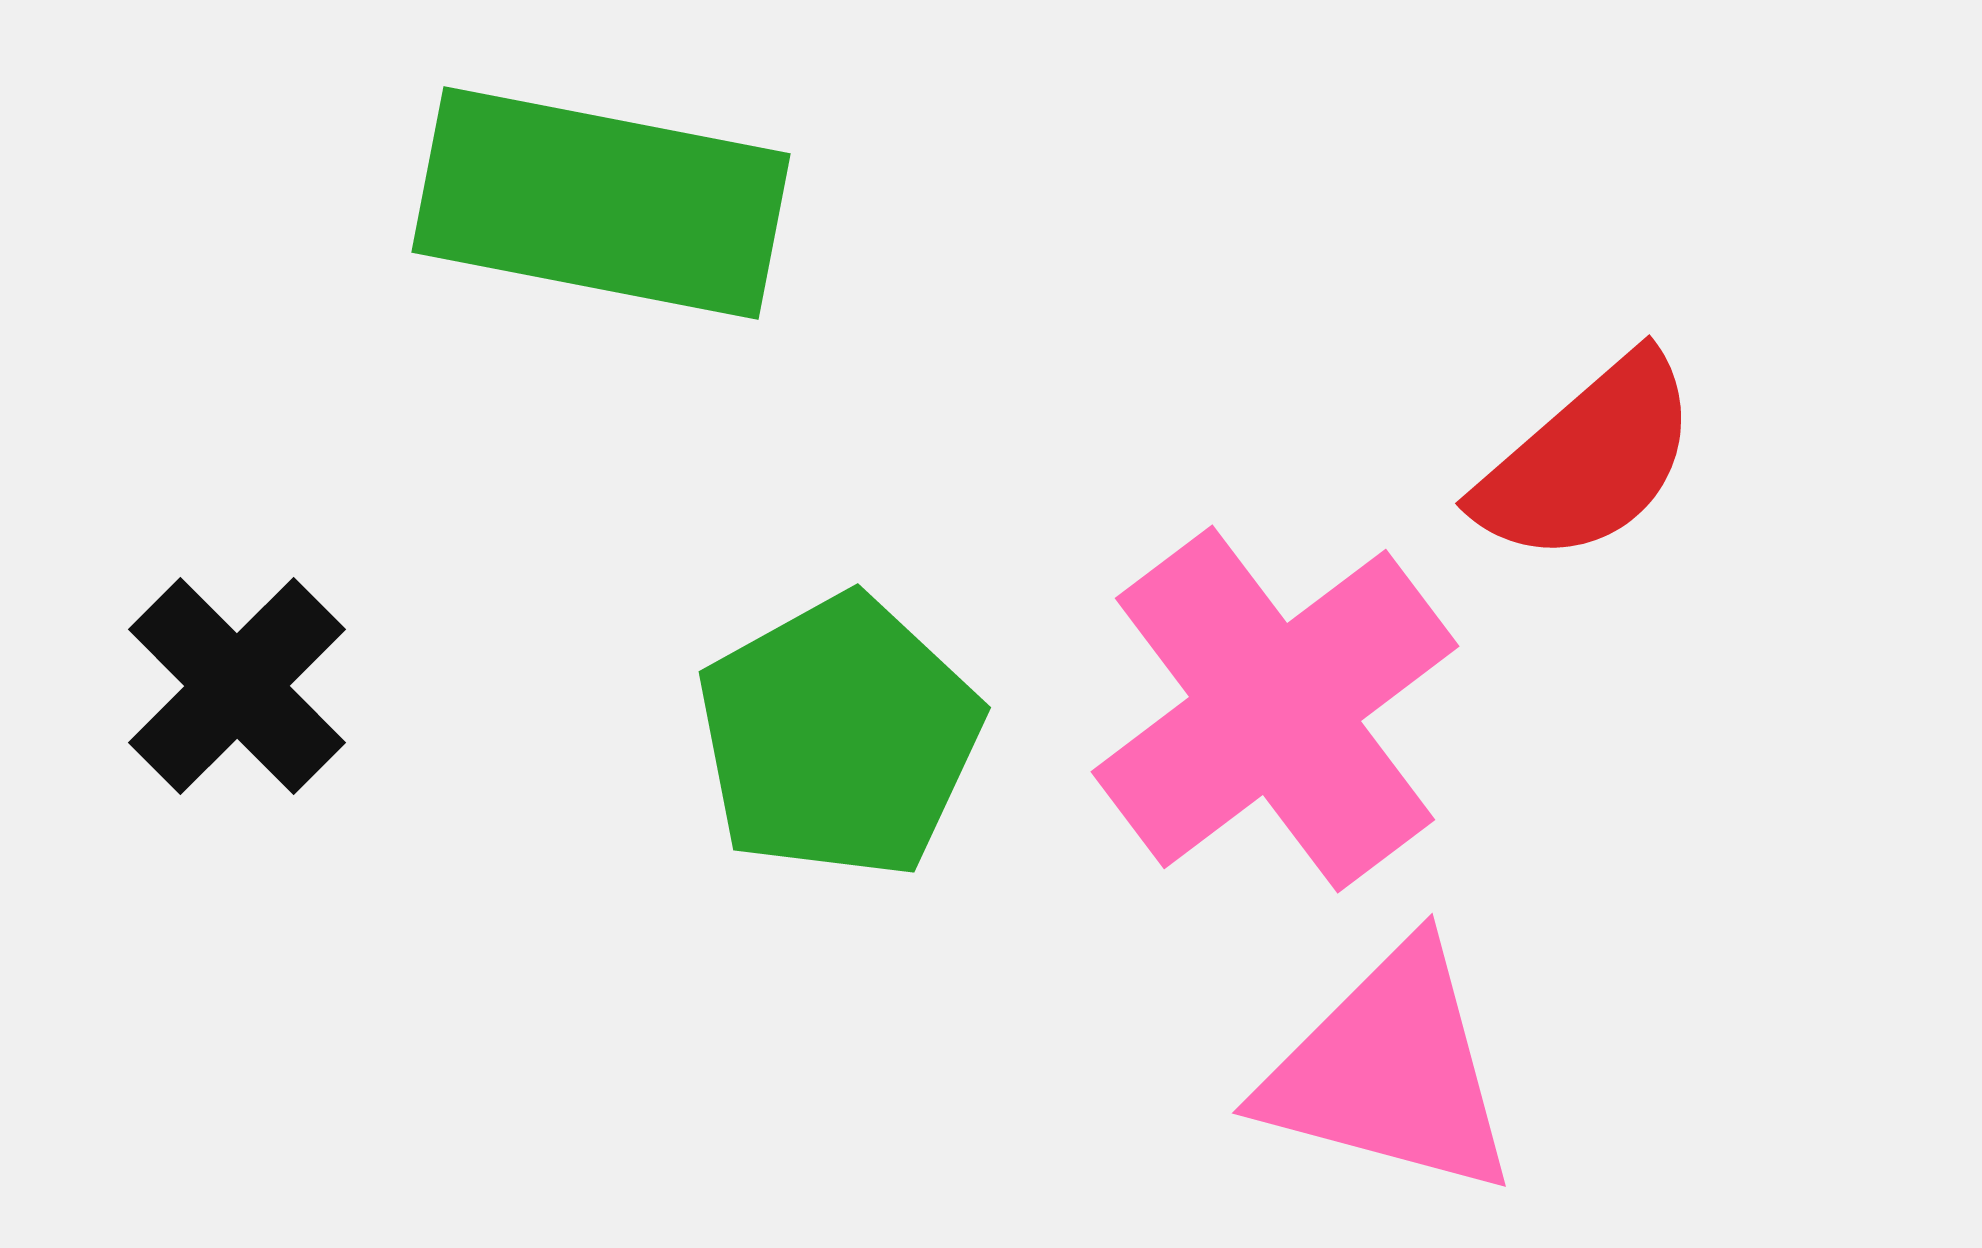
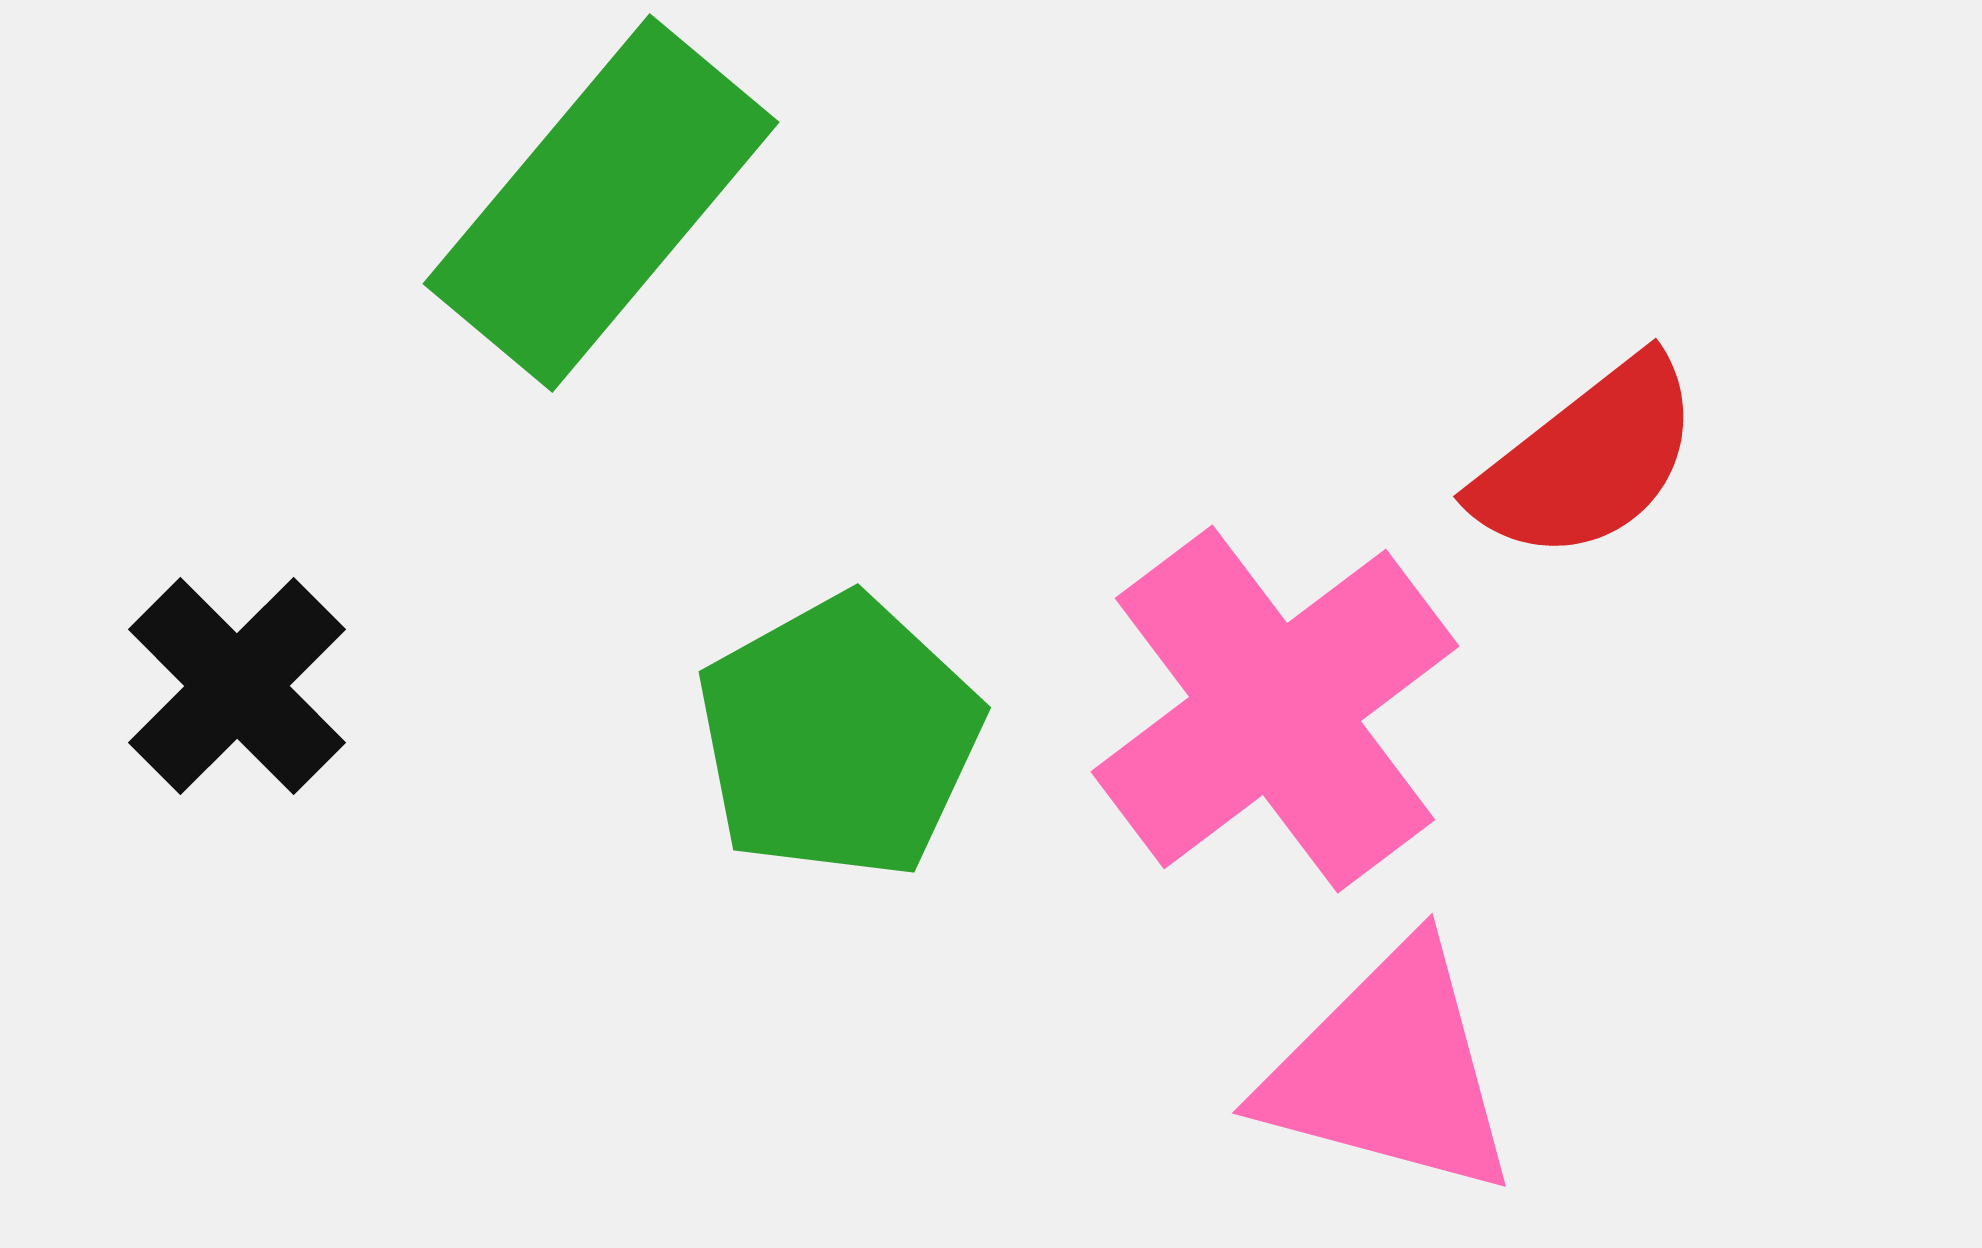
green rectangle: rotated 61 degrees counterclockwise
red semicircle: rotated 3 degrees clockwise
